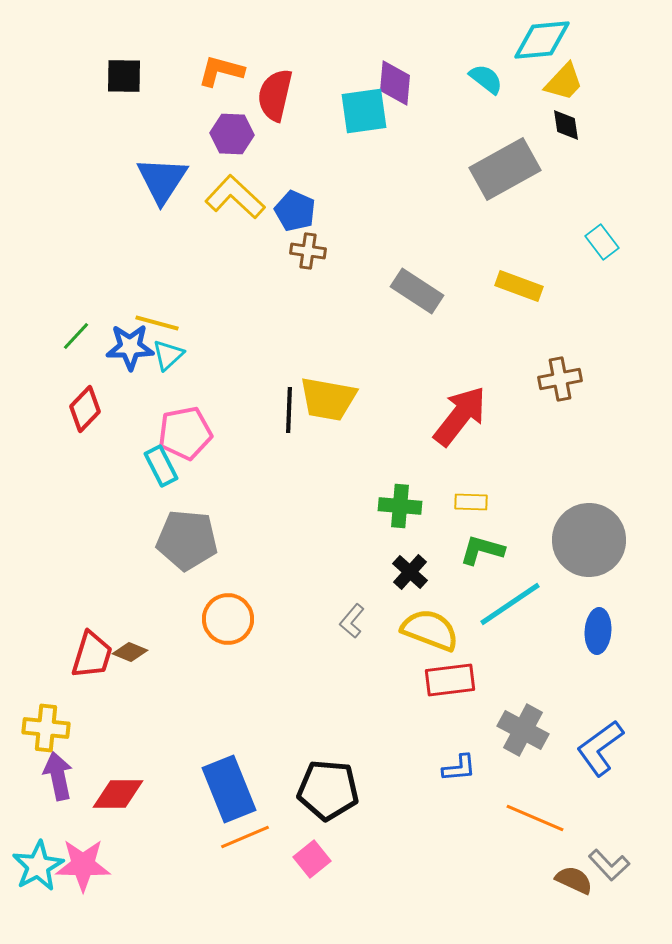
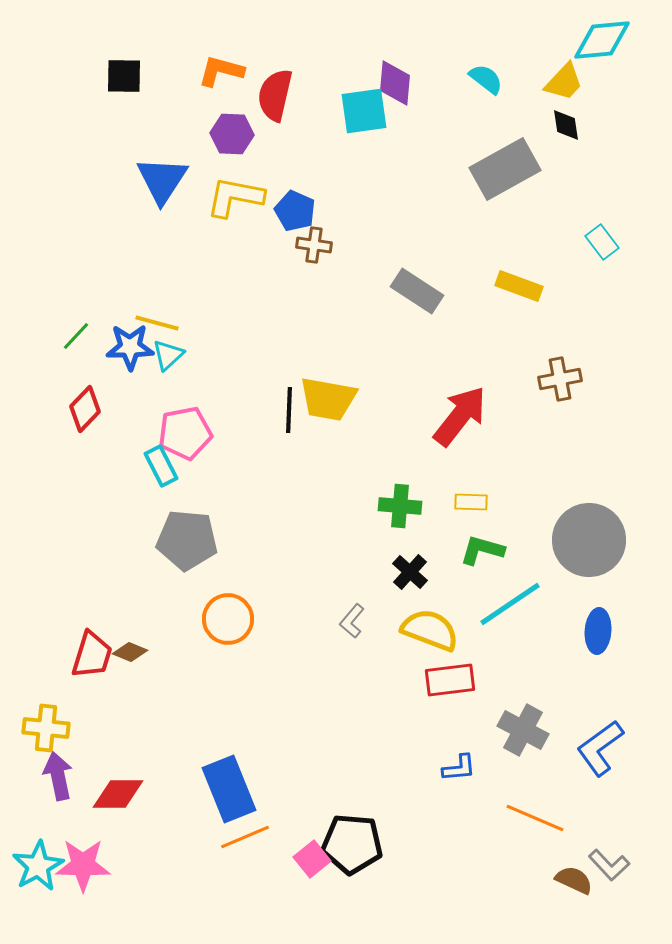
cyan diamond at (542, 40): moved 60 px right
yellow L-shape at (235, 197): rotated 32 degrees counterclockwise
brown cross at (308, 251): moved 6 px right, 6 px up
black pentagon at (328, 790): moved 24 px right, 54 px down
